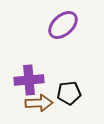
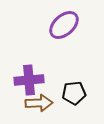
purple ellipse: moved 1 px right
black pentagon: moved 5 px right
